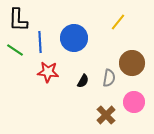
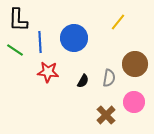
brown circle: moved 3 px right, 1 px down
